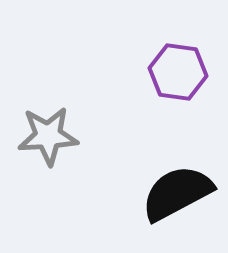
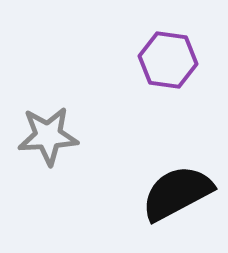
purple hexagon: moved 10 px left, 12 px up
